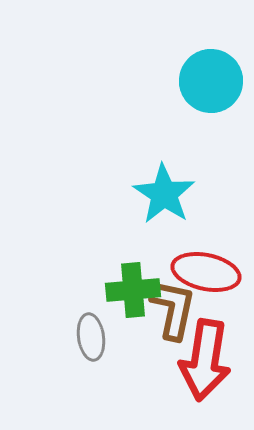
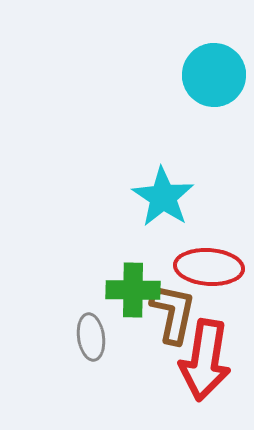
cyan circle: moved 3 px right, 6 px up
cyan star: moved 1 px left, 3 px down
red ellipse: moved 3 px right, 5 px up; rotated 8 degrees counterclockwise
green cross: rotated 6 degrees clockwise
brown L-shape: moved 4 px down
